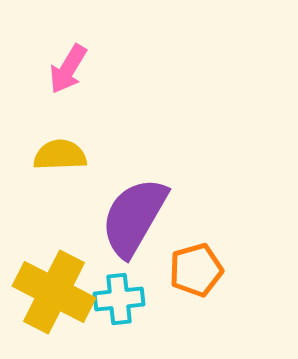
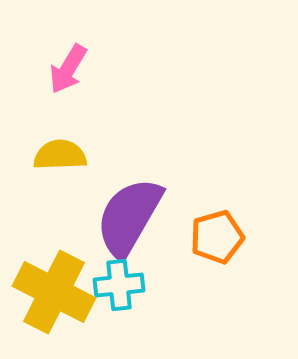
purple semicircle: moved 5 px left
orange pentagon: moved 21 px right, 33 px up
cyan cross: moved 14 px up
